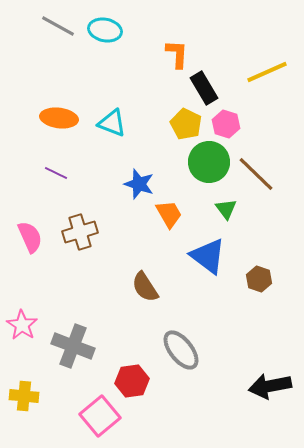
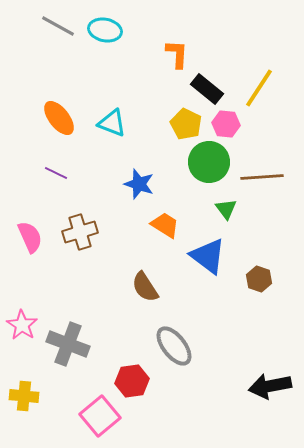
yellow line: moved 8 px left, 16 px down; rotated 33 degrees counterclockwise
black rectangle: moved 3 px right, 1 px down; rotated 20 degrees counterclockwise
orange ellipse: rotated 45 degrees clockwise
pink hexagon: rotated 12 degrees counterclockwise
brown line: moved 6 px right, 3 px down; rotated 48 degrees counterclockwise
orange trapezoid: moved 4 px left, 11 px down; rotated 28 degrees counterclockwise
gray cross: moved 5 px left, 2 px up
gray ellipse: moved 7 px left, 4 px up
